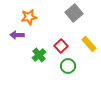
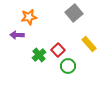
red square: moved 3 px left, 4 px down
